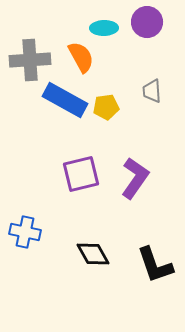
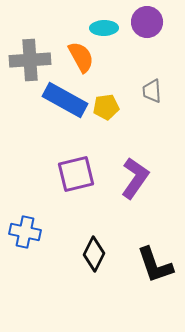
purple square: moved 5 px left
black diamond: moved 1 px right; rotated 56 degrees clockwise
